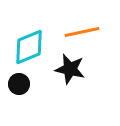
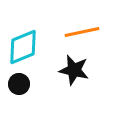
cyan diamond: moved 6 px left
black star: moved 4 px right, 1 px down
